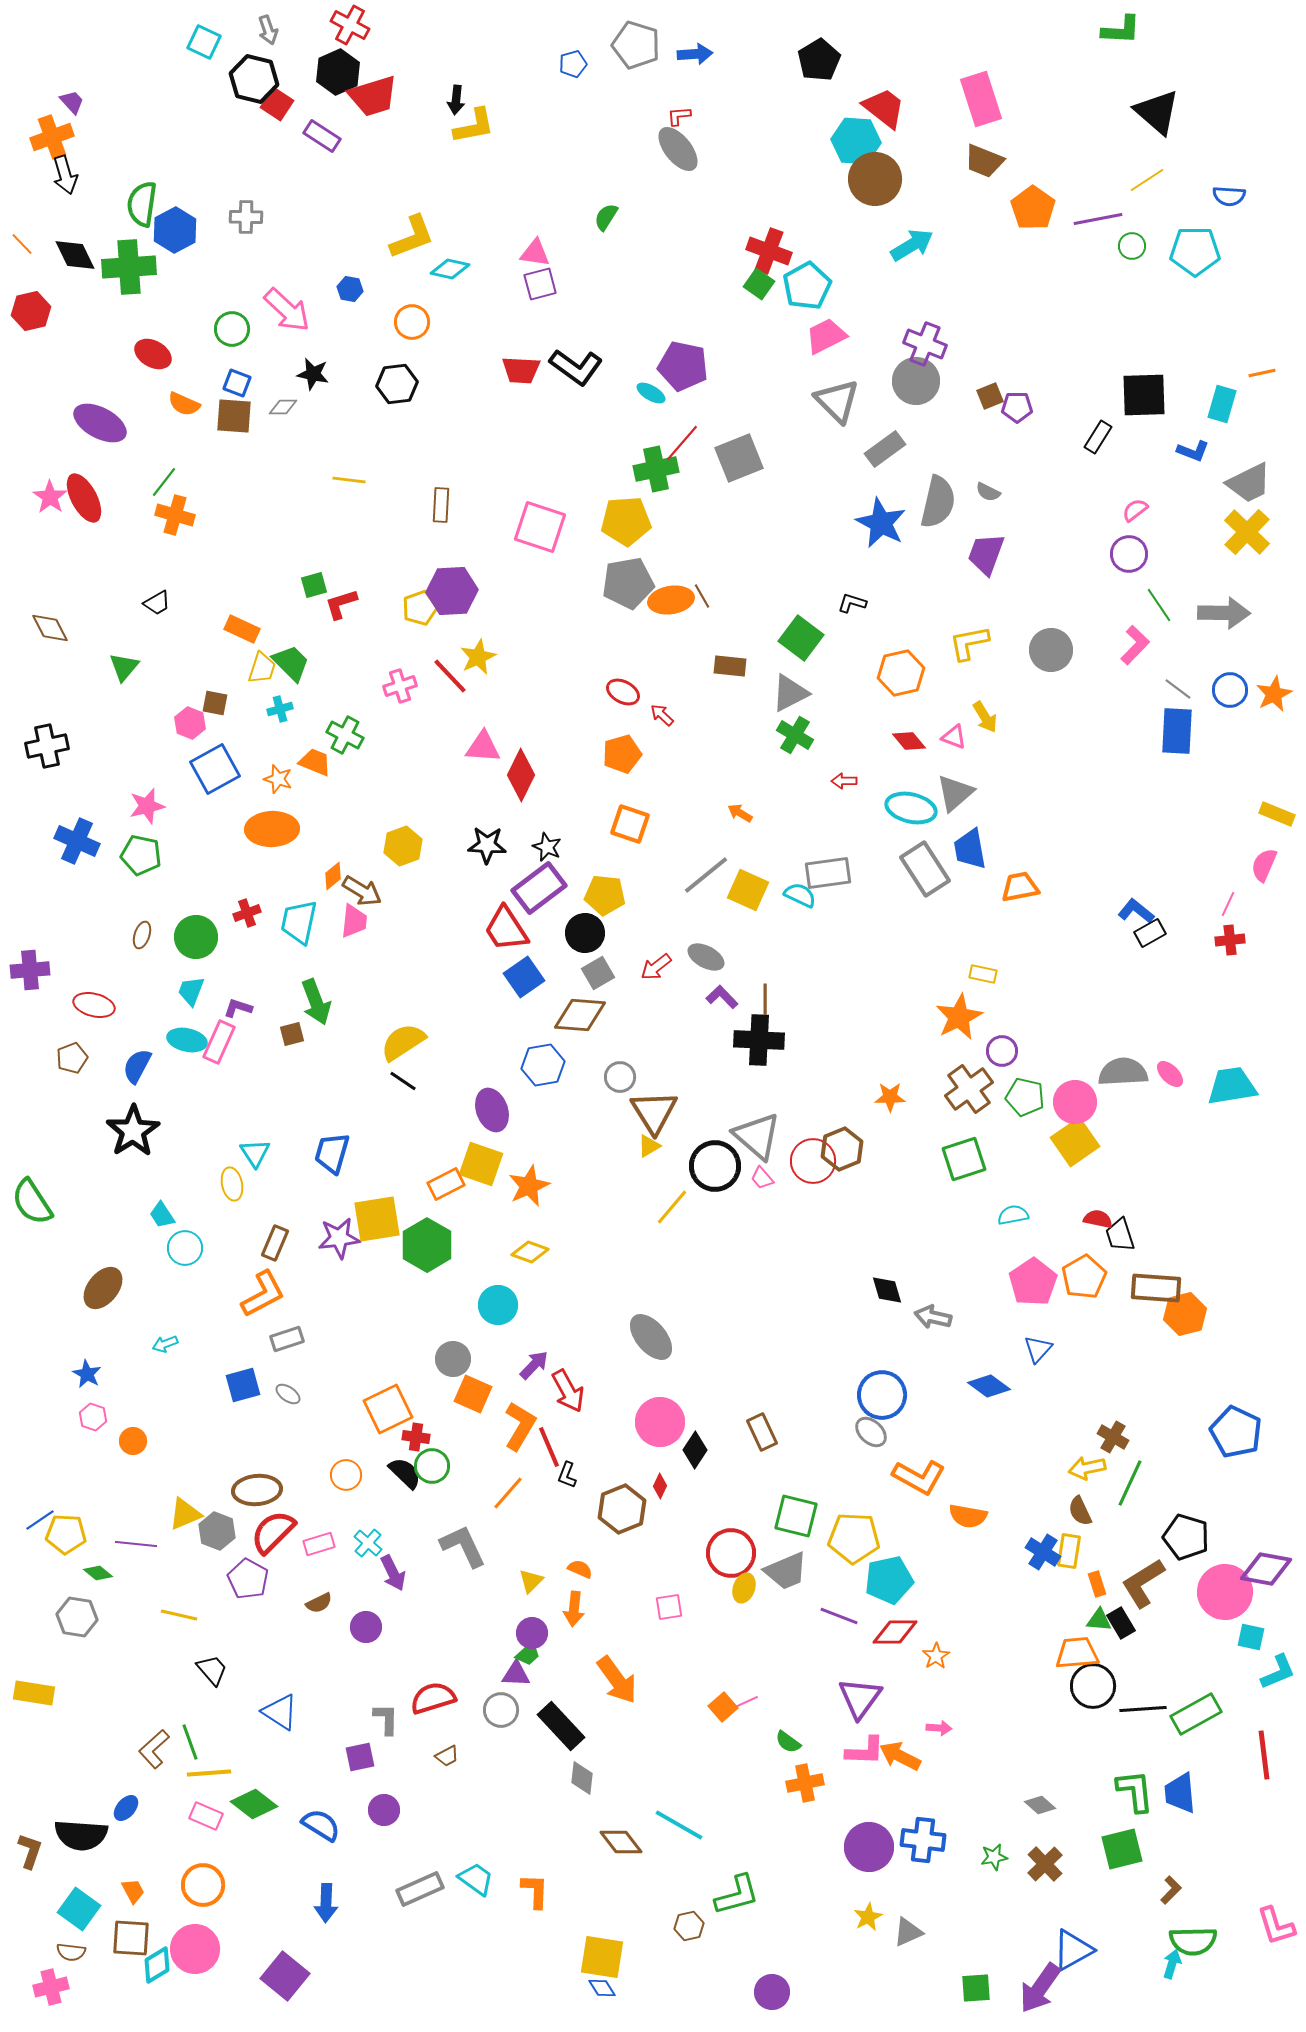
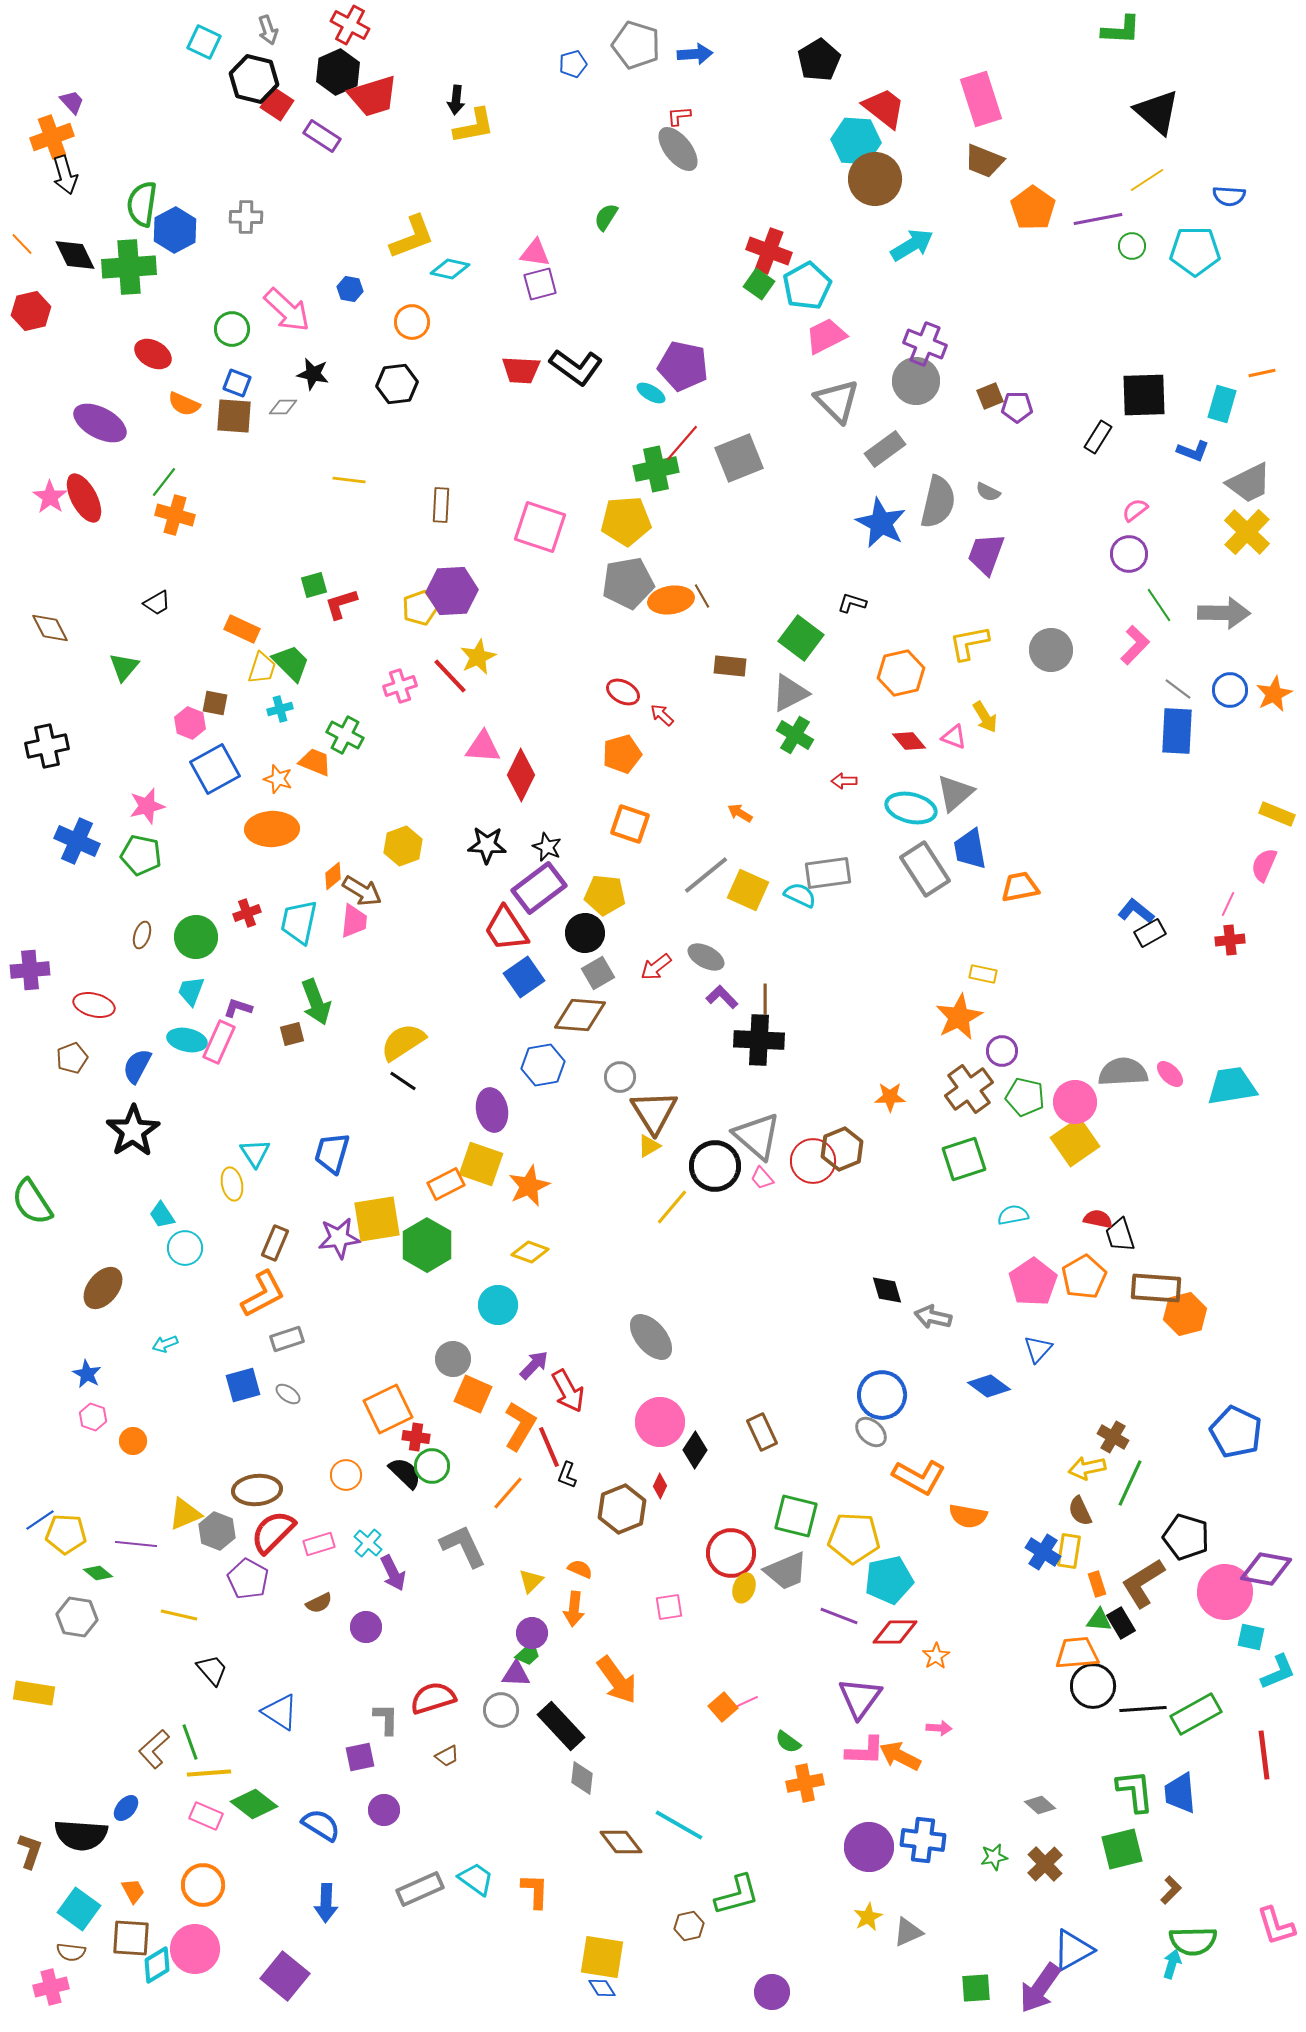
purple ellipse at (492, 1110): rotated 9 degrees clockwise
